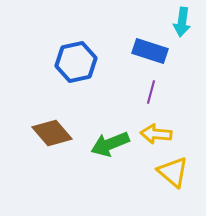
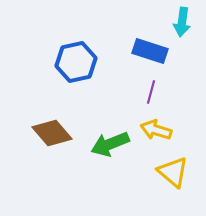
yellow arrow: moved 4 px up; rotated 12 degrees clockwise
